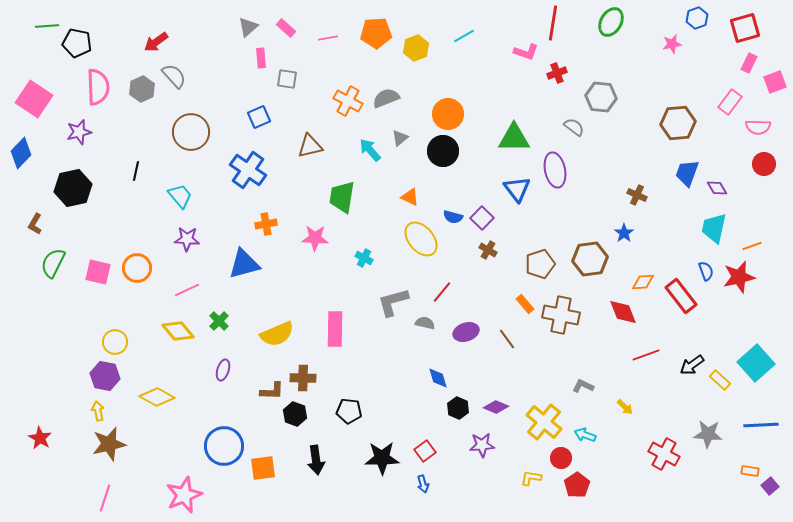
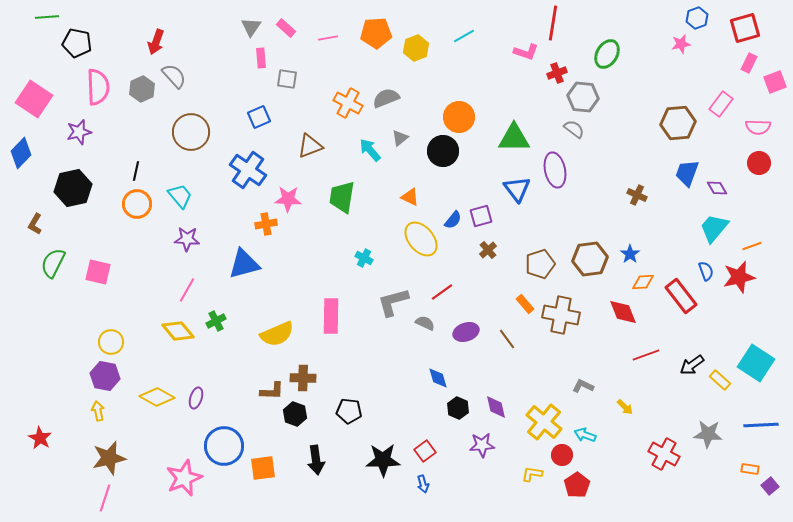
green ellipse at (611, 22): moved 4 px left, 32 px down
green line at (47, 26): moved 9 px up
gray triangle at (248, 27): moved 3 px right; rotated 15 degrees counterclockwise
red arrow at (156, 42): rotated 35 degrees counterclockwise
pink star at (672, 44): moved 9 px right
gray hexagon at (601, 97): moved 18 px left
orange cross at (348, 101): moved 2 px down
pink rectangle at (730, 102): moved 9 px left, 2 px down
orange circle at (448, 114): moved 11 px right, 3 px down
gray semicircle at (574, 127): moved 2 px down
brown triangle at (310, 146): rotated 8 degrees counterclockwise
red circle at (764, 164): moved 5 px left, 1 px up
blue semicircle at (453, 217): moved 3 px down; rotated 66 degrees counterclockwise
purple square at (482, 218): moved 1 px left, 2 px up; rotated 30 degrees clockwise
cyan trapezoid at (714, 228): rotated 28 degrees clockwise
blue star at (624, 233): moved 6 px right, 21 px down
pink star at (315, 238): moved 27 px left, 39 px up
brown cross at (488, 250): rotated 18 degrees clockwise
orange circle at (137, 268): moved 64 px up
pink line at (187, 290): rotated 35 degrees counterclockwise
red line at (442, 292): rotated 15 degrees clockwise
green cross at (219, 321): moved 3 px left; rotated 18 degrees clockwise
gray semicircle at (425, 323): rotated 12 degrees clockwise
pink rectangle at (335, 329): moved 4 px left, 13 px up
yellow circle at (115, 342): moved 4 px left
cyan square at (756, 363): rotated 15 degrees counterclockwise
purple ellipse at (223, 370): moved 27 px left, 28 px down
purple diamond at (496, 407): rotated 55 degrees clockwise
brown star at (109, 444): moved 14 px down
black star at (382, 458): moved 1 px right, 2 px down
red circle at (561, 458): moved 1 px right, 3 px up
orange rectangle at (750, 471): moved 2 px up
yellow L-shape at (531, 478): moved 1 px right, 4 px up
pink star at (184, 495): moved 17 px up
